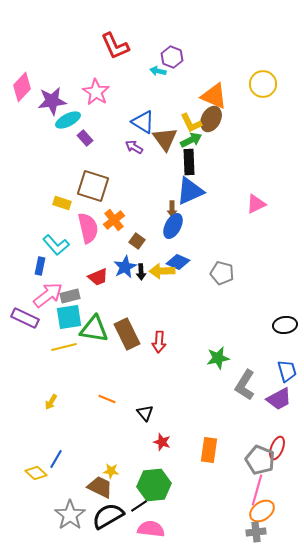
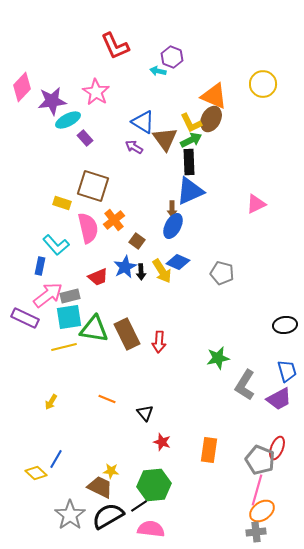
yellow arrow at (162, 271): rotated 120 degrees counterclockwise
